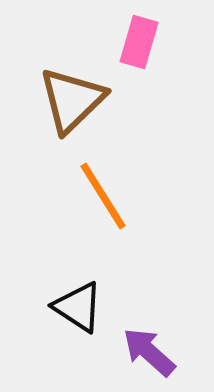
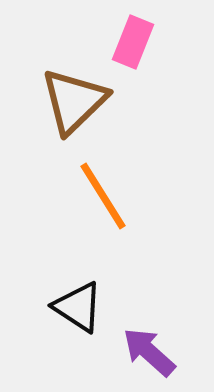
pink rectangle: moved 6 px left; rotated 6 degrees clockwise
brown triangle: moved 2 px right, 1 px down
